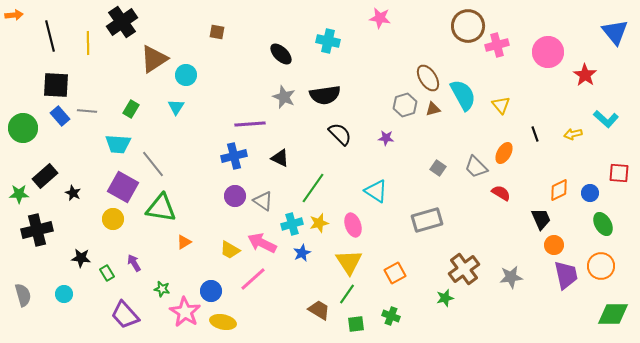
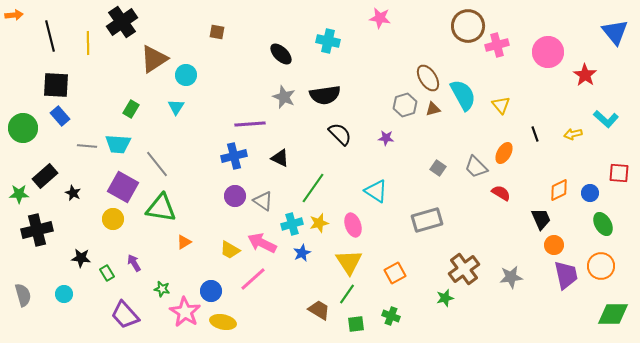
gray line at (87, 111): moved 35 px down
gray line at (153, 164): moved 4 px right
